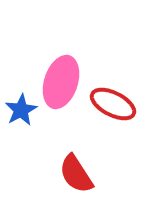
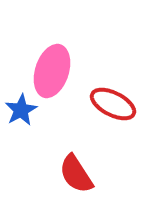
pink ellipse: moved 9 px left, 11 px up
